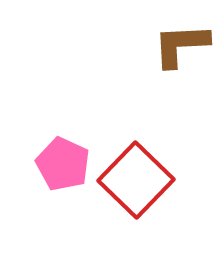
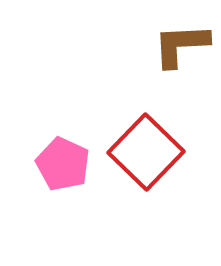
red square: moved 10 px right, 28 px up
